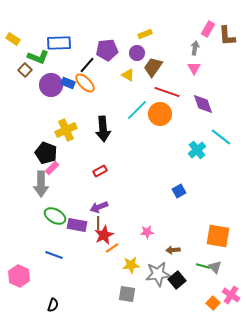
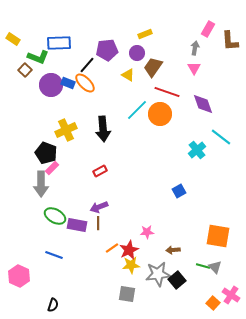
brown L-shape at (227, 36): moved 3 px right, 5 px down
red star at (104, 235): moved 25 px right, 15 px down
